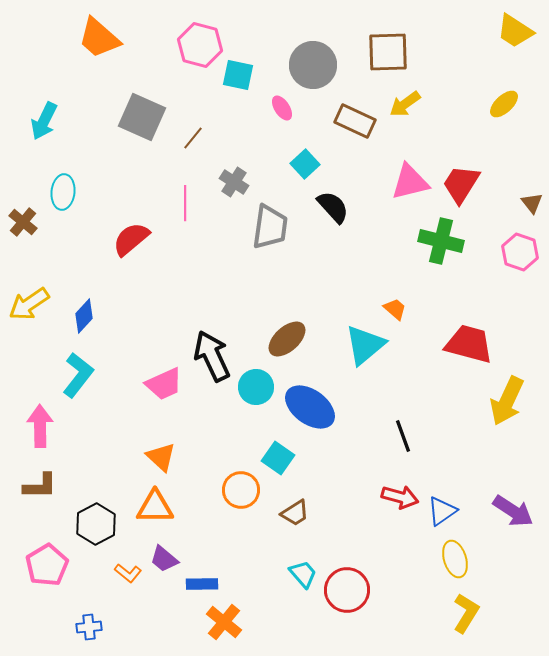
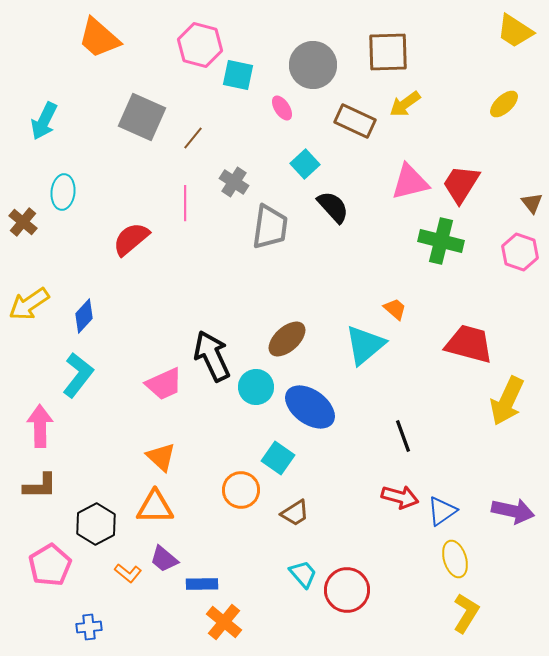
purple arrow at (513, 511): rotated 21 degrees counterclockwise
pink pentagon at (47, 565): moved 3 px right
